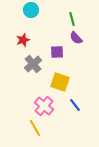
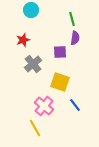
purple semicircle: moved 1 px left; rotated 128 degrees counterclockwise
purple square: moved 3 px right
